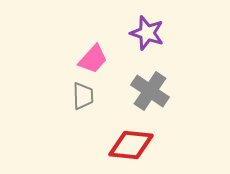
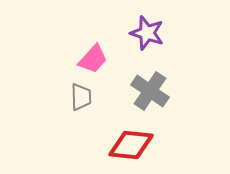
gray trapezoid: moved 2 px left, 1 px down
